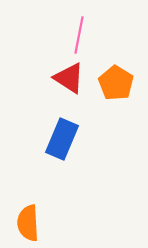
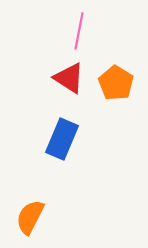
pink line: moved 4 px up
orange semicircle: moved 2 px right, 6 px up; rotated 30 degrees clockwise
